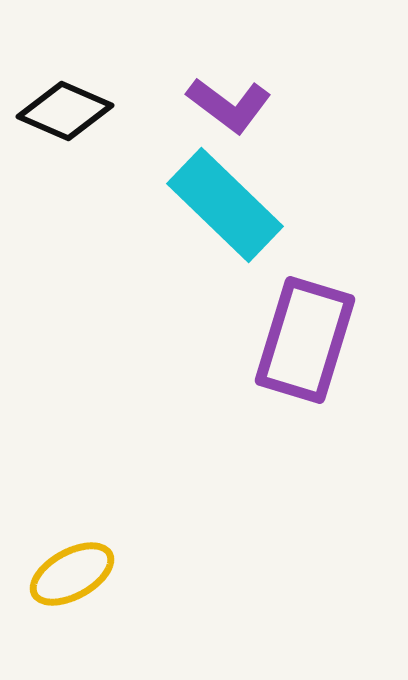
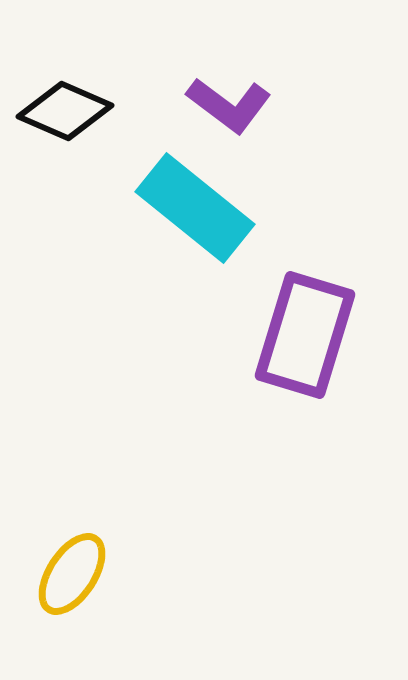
cyan rectangle: moved 30 px left, 3 px down; rotated 5 degrees counterclockwise
purple rectangle: moved 5 px up
yellow ellipse: rotated 28 degrees counterclockwise
